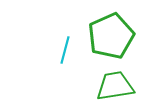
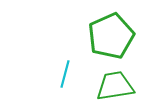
cyan line: moved 24 px down
